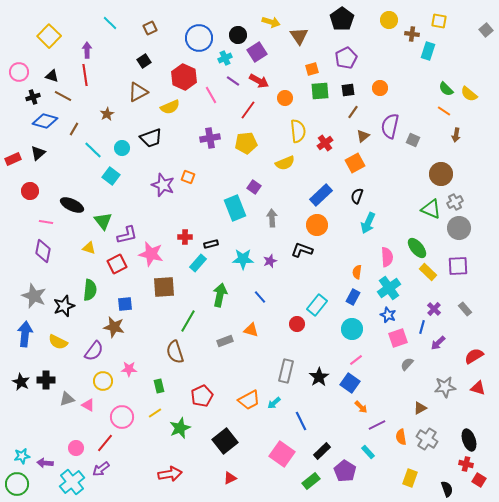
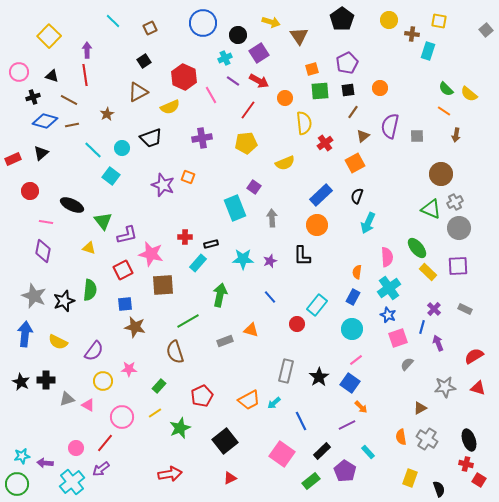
cyan line at (110, 23): moved 3 px right, 2 px up
blue circle at (199, 38): moved 4 px right, 15 px up
purple square at (257, 52): moved 2 px right, 1 px down
purple pentagon at (346, 58): moved 1 px right, 5 px down
brown line at (63, 96): moved 6 px right, 4 px down
brown line at (74, 129): moved 2 px left, 4 px up; rotated 48 degrees clockwise
yellow semicircle at (298, 131): moved 6 px right, 8 px up
purple cross at (210, 138): moved 8 px left
gray square at (413, 140): moved 4 px right, 4 px up; rotated 24 degrees counterclockwise
black triangle at (38, 153): moved 3 px right
black L-shape at (302, 250): moved 6 px down; rotated 110 degrees counterclockwise
red square at (117, 264): moved 6 px right, 6 px down
brown square at (164, 287): moved 1 px left, 2 px up
blue line at (260, 297): moved 10 px right
black star at (64, 306): moved 5 px up
gray rectangle at (465, 309): rotated 24 degrees counterclockwise
green line at (188, 321): rotated 30 degrees clockwise
brown star at (114, 327): moved 21 px right
purple arrow at (438, 343): rotated 112 degrees clockwise
green rectangle at (159, 386): rotated 56 degrees clockwise
purple line at (377, 425): moved 30 px left
black semicircle at (447, 489): moved 8 px left
